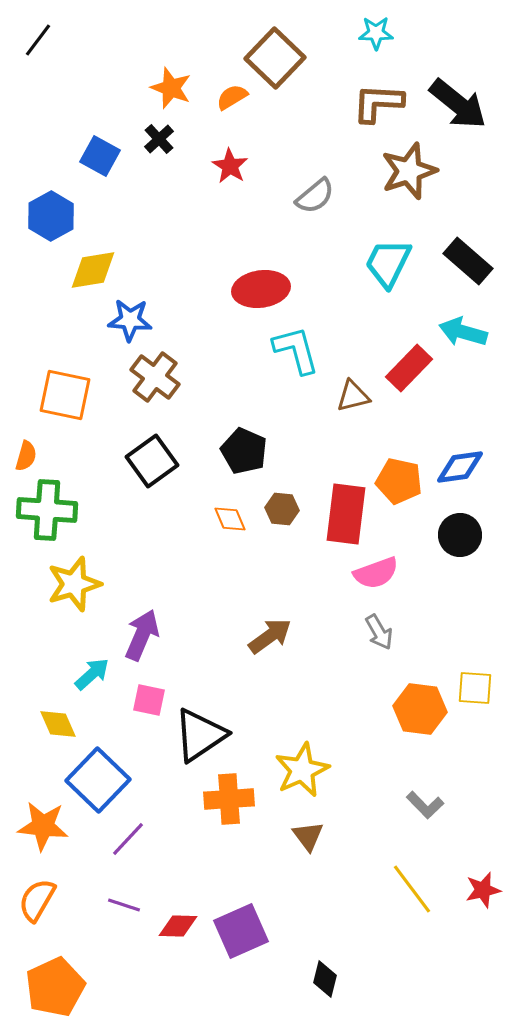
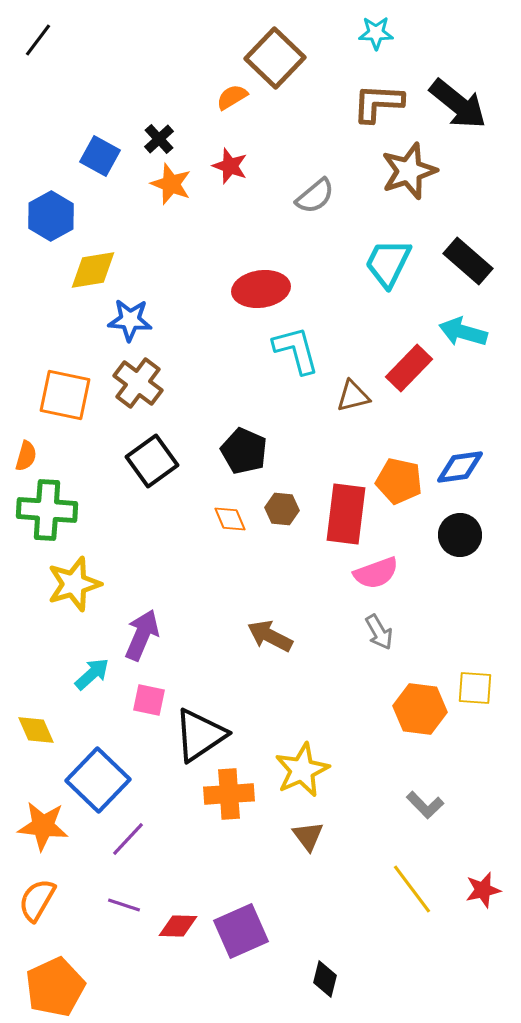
orange star at (171, 88): moved 96 px down
red star at (230, 166): rotated 12 degrees counterclockwise
brown cross at (155, 377): moved 17 px left, 6 px down
brown arrow at (270, 636): rotated 117 degrees counterclockwise
yellow diamond at (58, 724): moved 22 px left, 6 px down
orange cross at (229, 799): moved 5 px up
